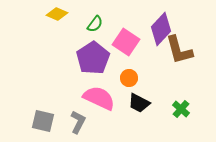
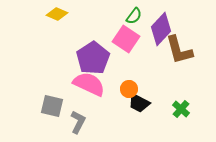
green semicircle: moved 39 px right, 8 px up
pink square: moved 3 px up
orange circle: moved 11 px down
pink semicircle: moved 10 px left, 14 px up
gray square: moved 9 px right, 15 px up
